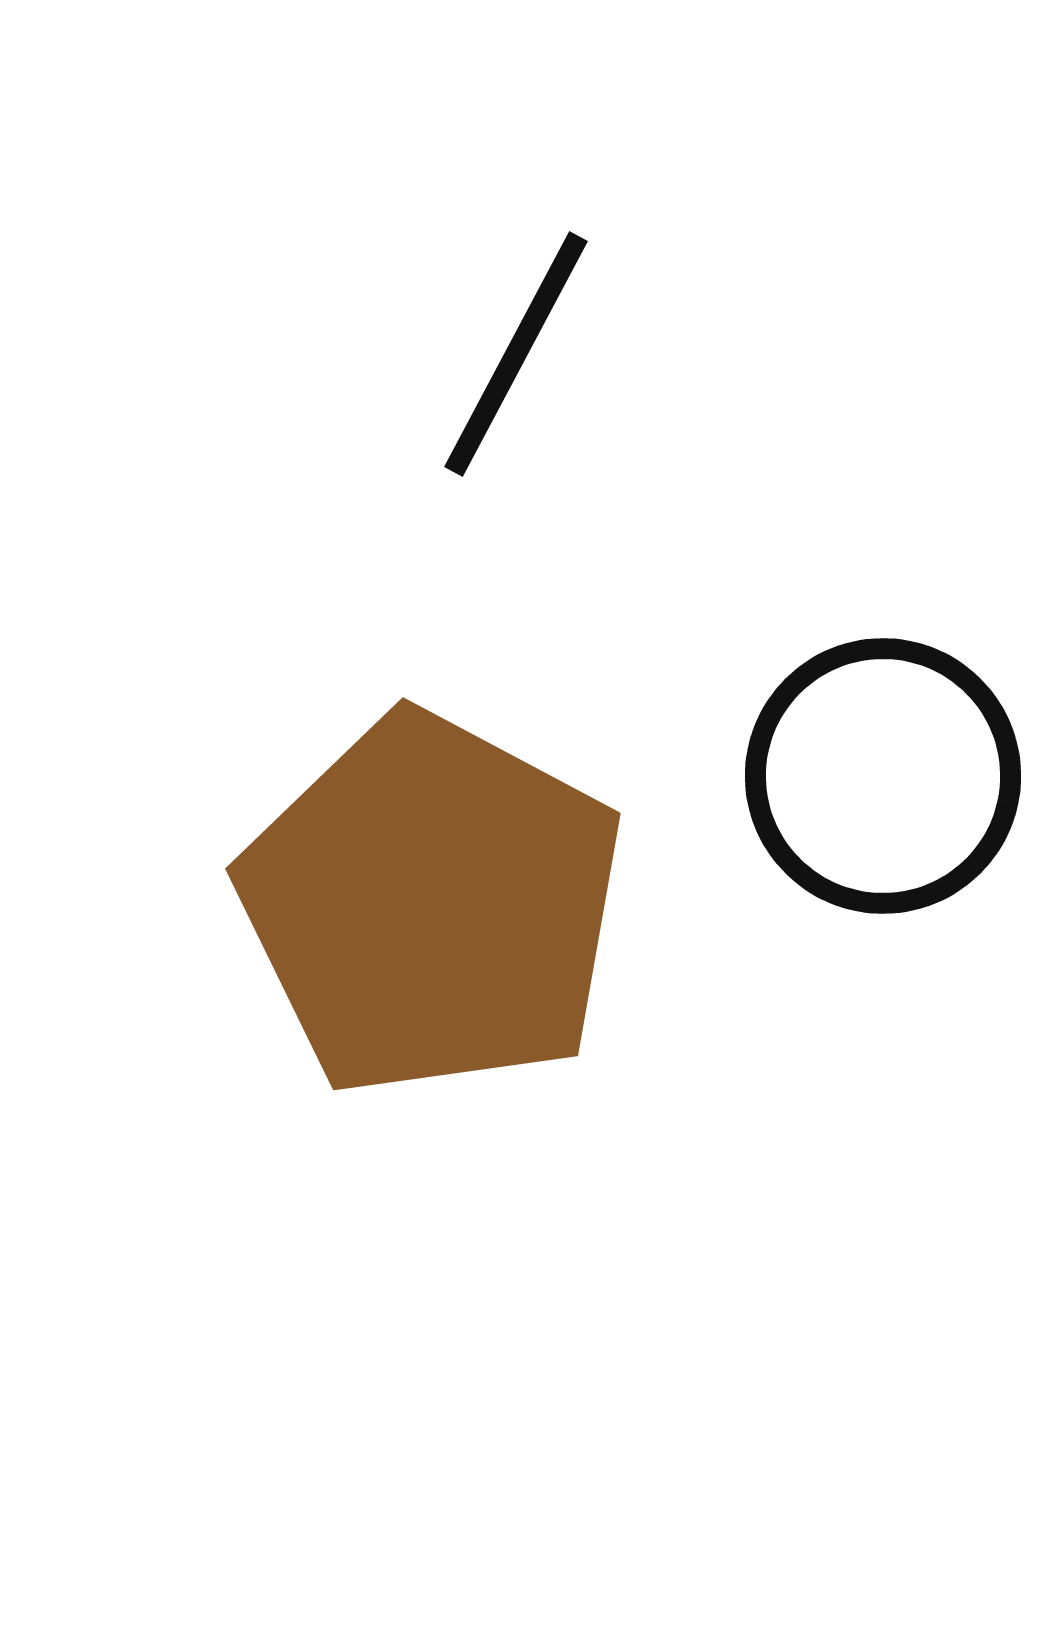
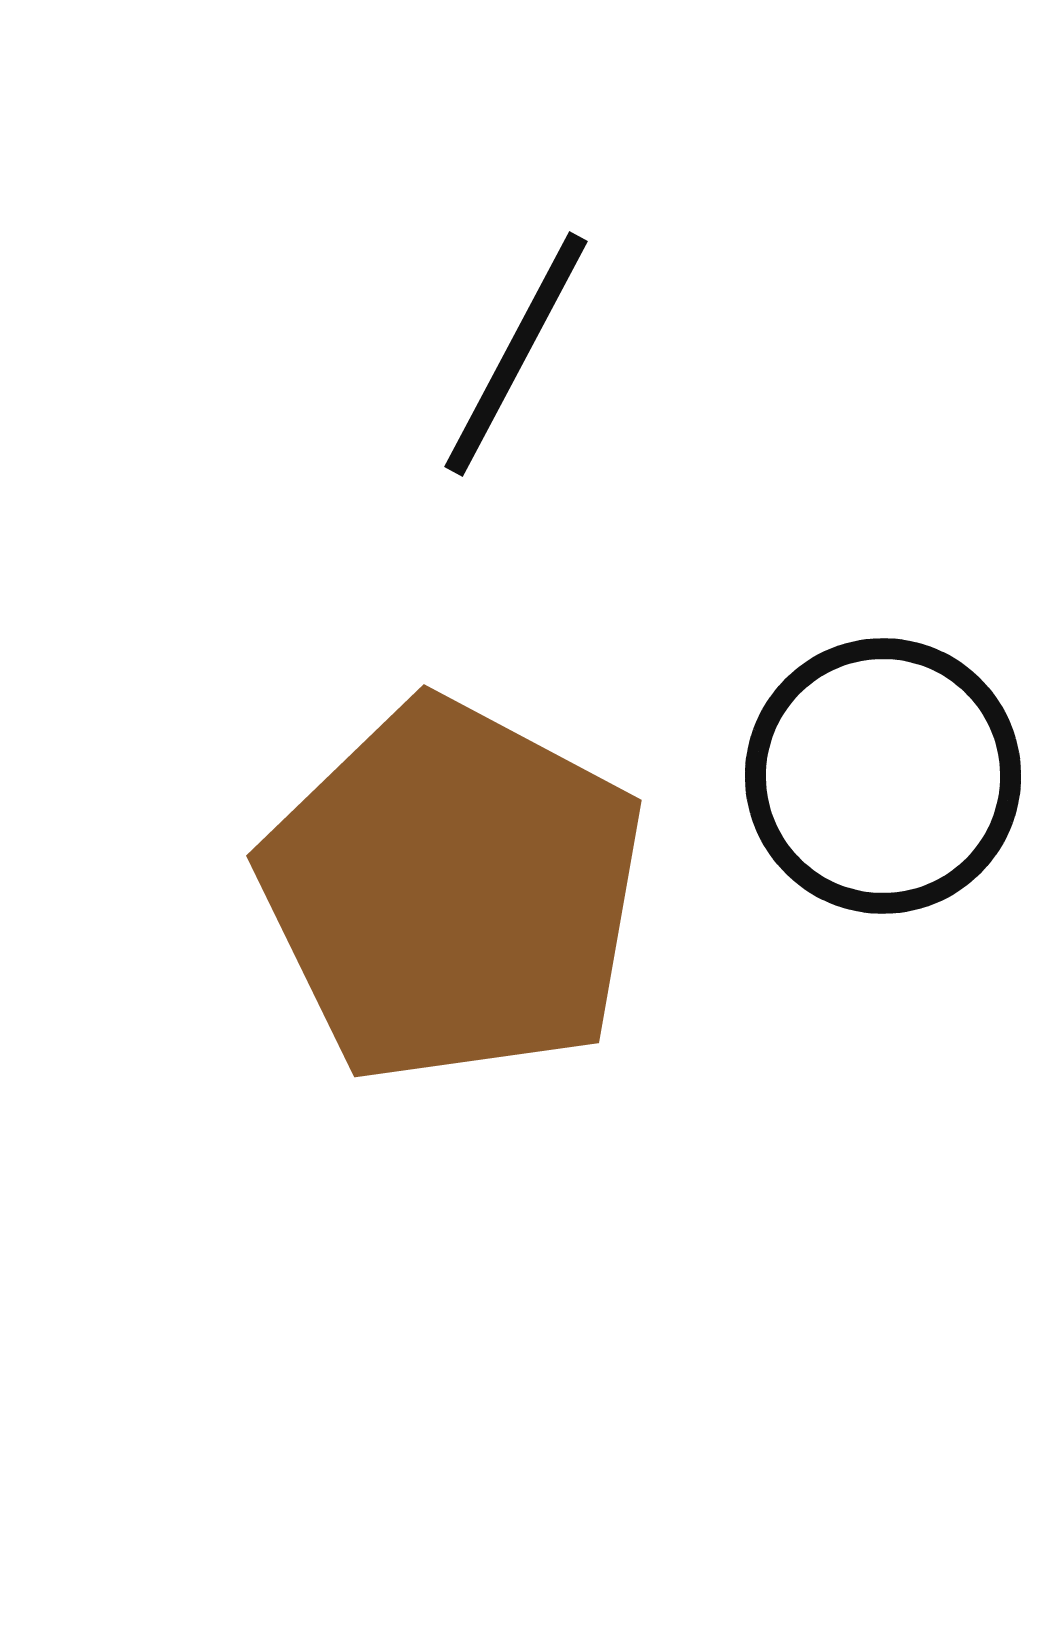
brown pentagon: moved 21 px right, 13 px up
